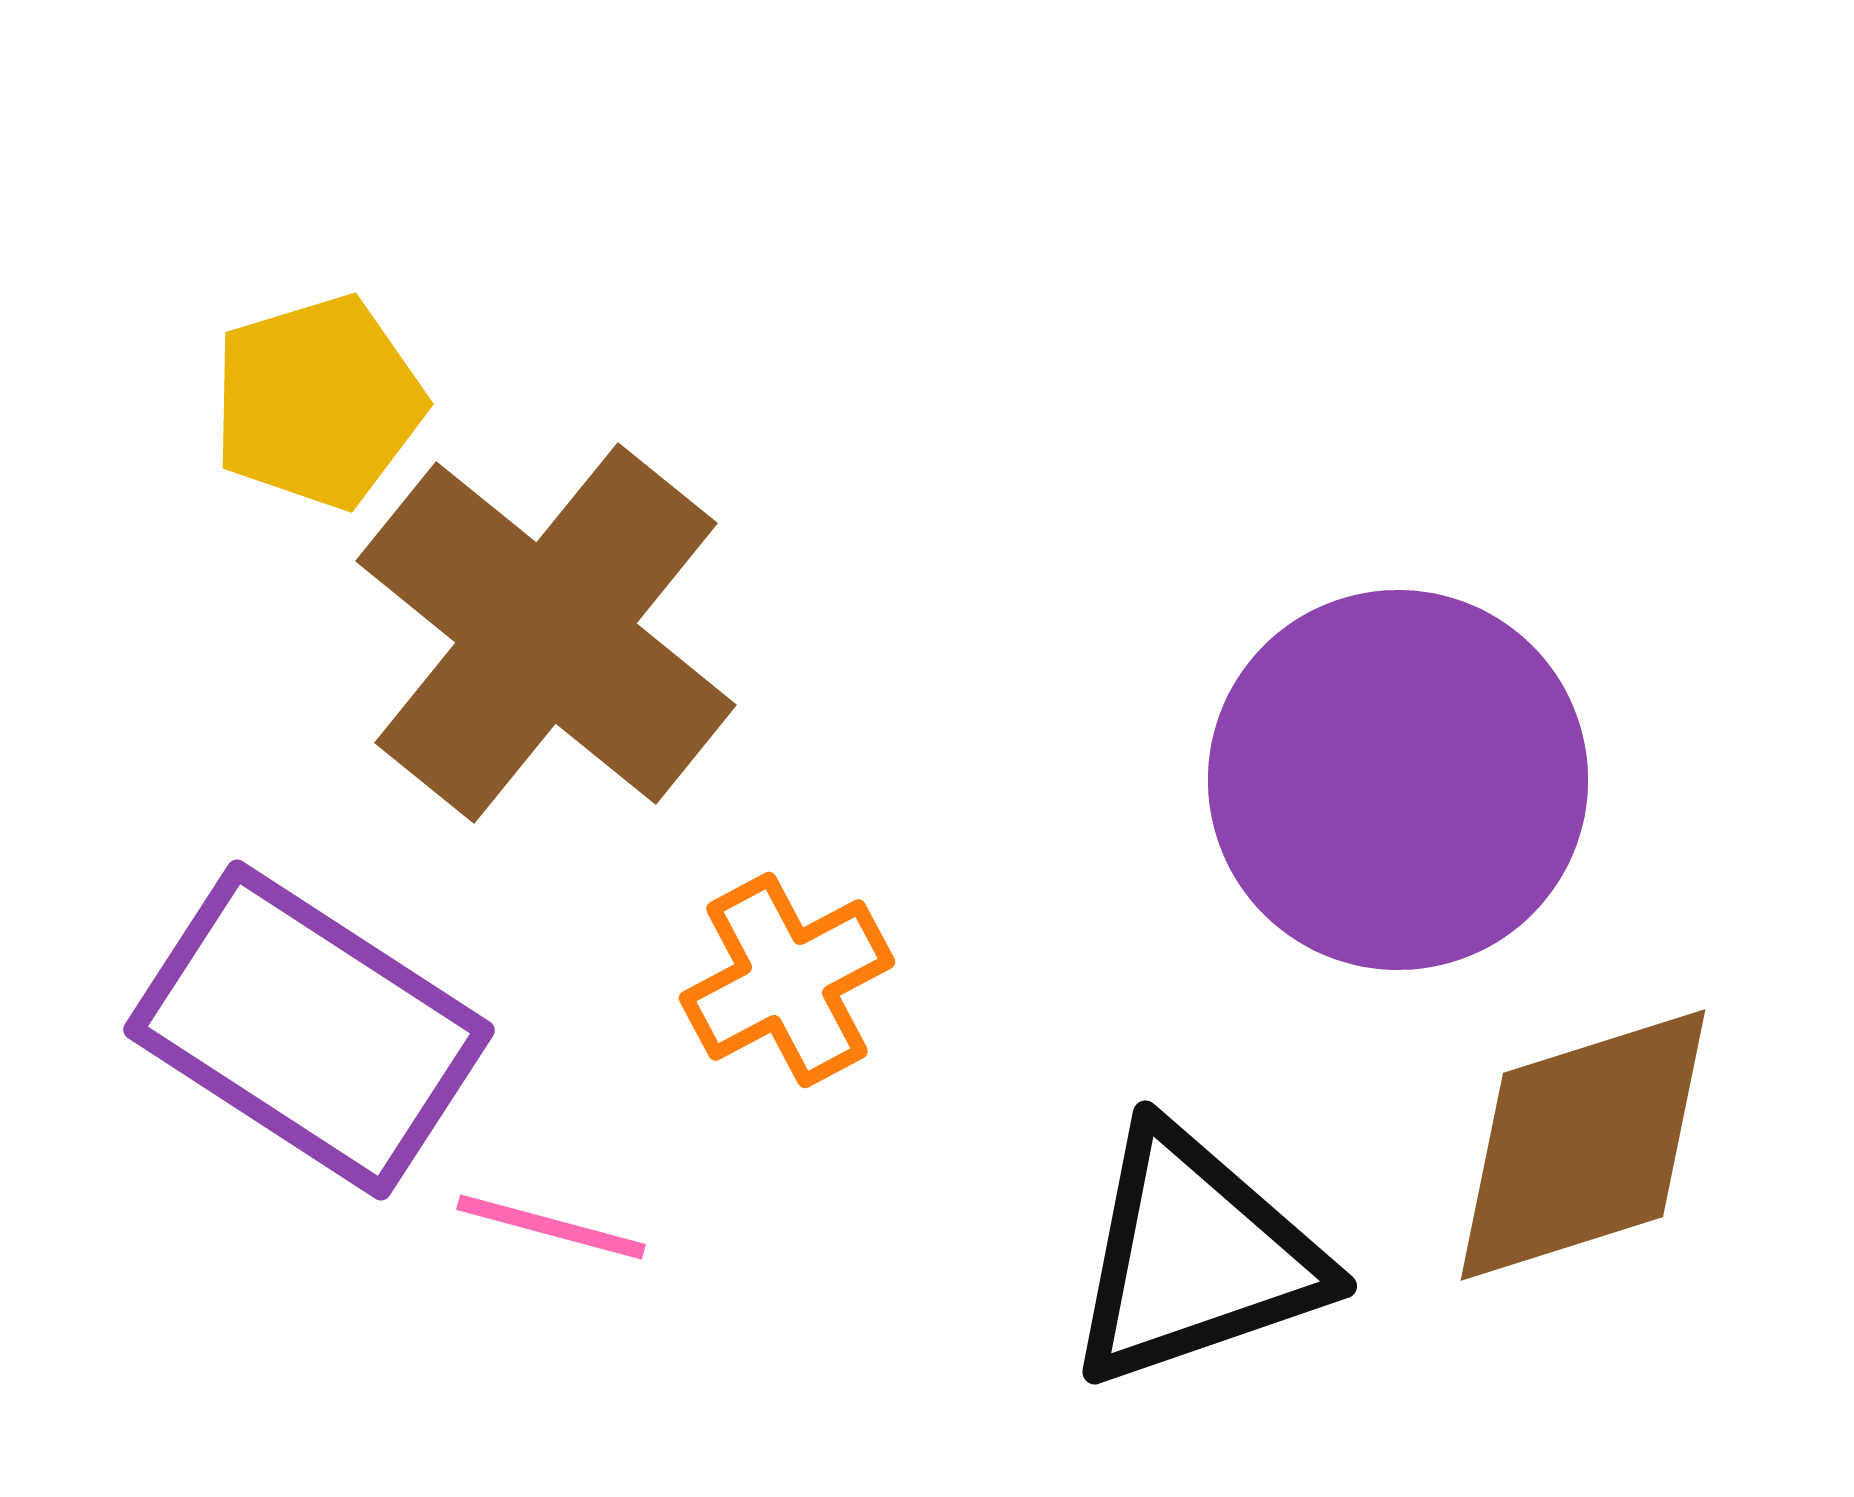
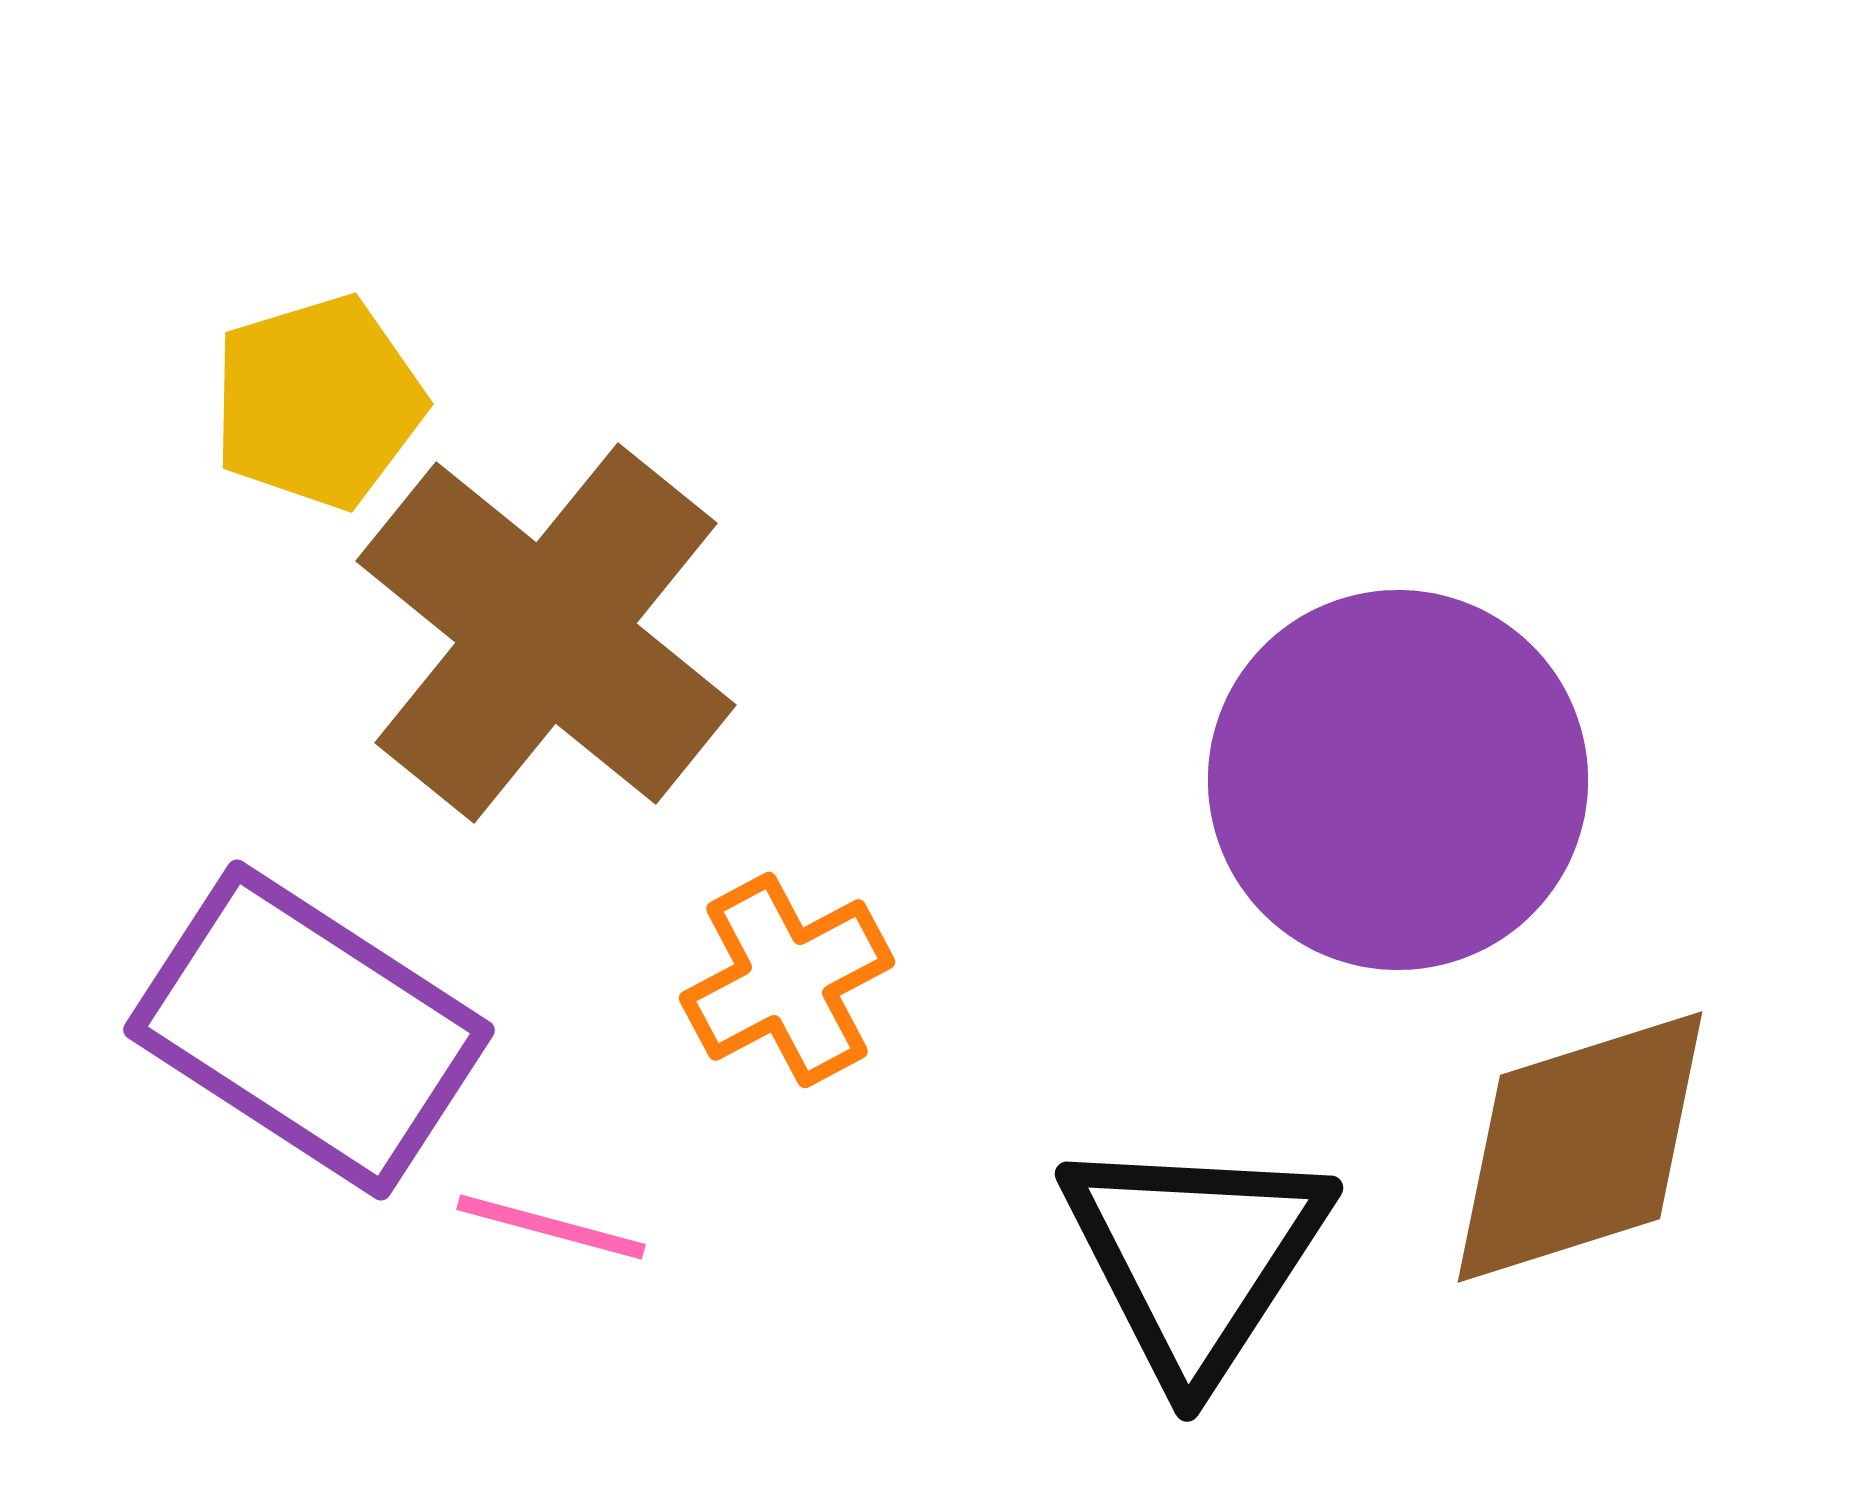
brown diamond: moved 3 px left, 2 px down
black triangle: rotated 38 degrees counterclockwise
